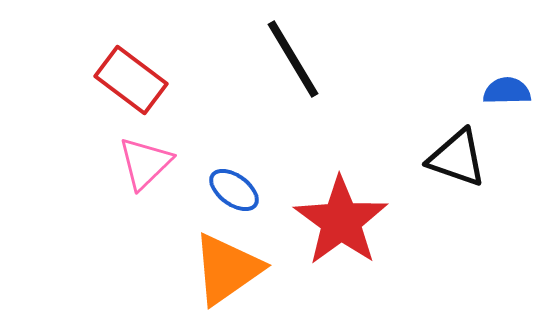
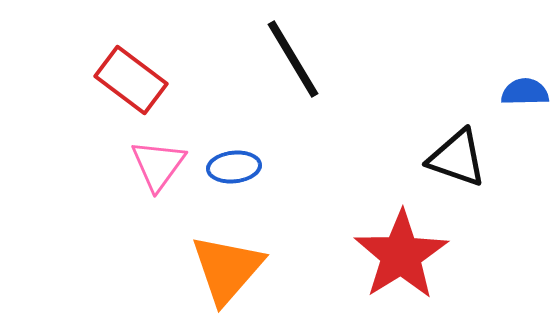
blue semicircle: moved 18 px right, 1 px down
pink triangle: moved 13 px right, 2 px down; rotated 10 degrees counterclockwise
blue ellipse: moved 23 px up; rotated 42 degrees counterclockwise
red star: moved 60 px right, 34 px down; rotated 4 degrees clockwise
orange triangle: rotated 14 degrees counterclockwise
